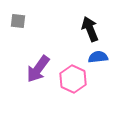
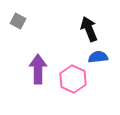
gray square: rotated 21 degrees clockwise
black arrow: moved 1 px left
purple arrow: rotated 144 degrees clockwise
